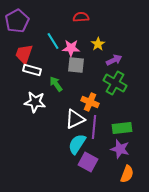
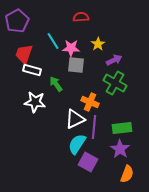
purple star: rotated 18 degrees clockwise
